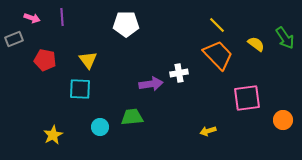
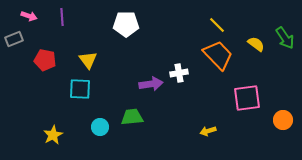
pink arrow: moved 3 px left, 2 px up
